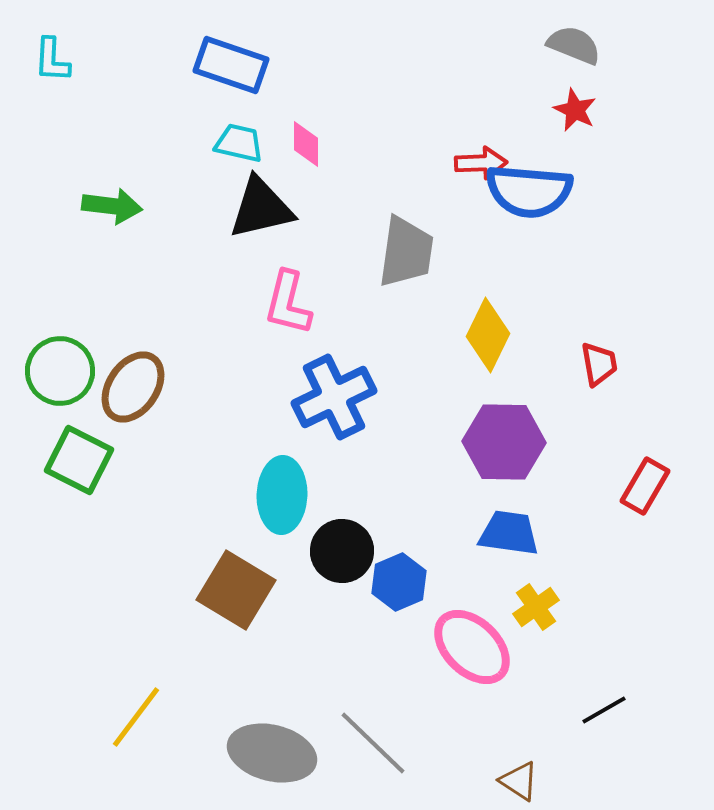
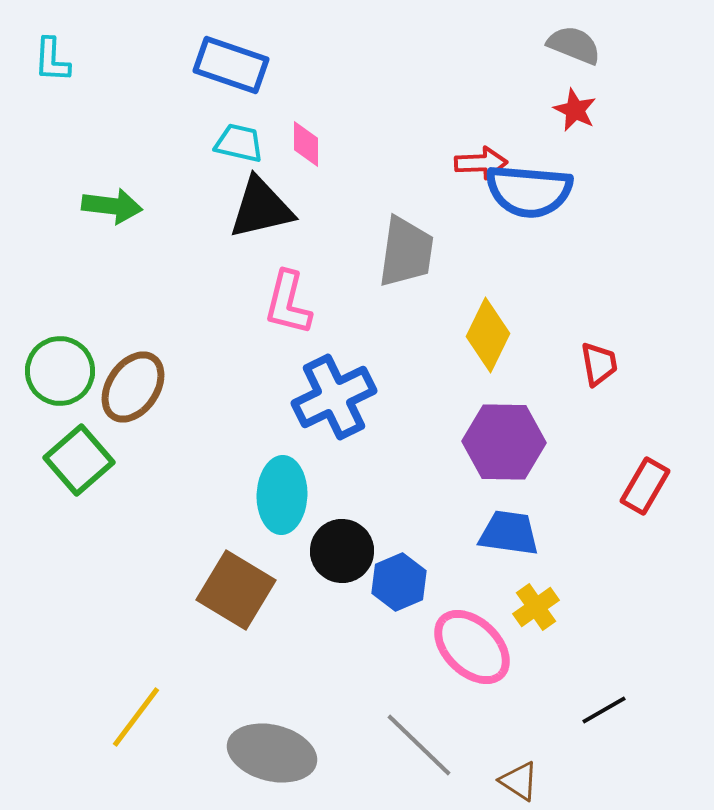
green square: rotated 22 degrees clockwise
gray line: moved 46 px right, 2 px down
